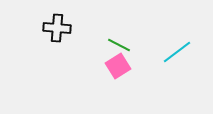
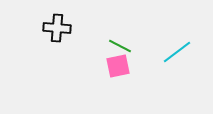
green line: moved 1 px right, 1 px down
pink square: rotated 20 degrees clockwise
